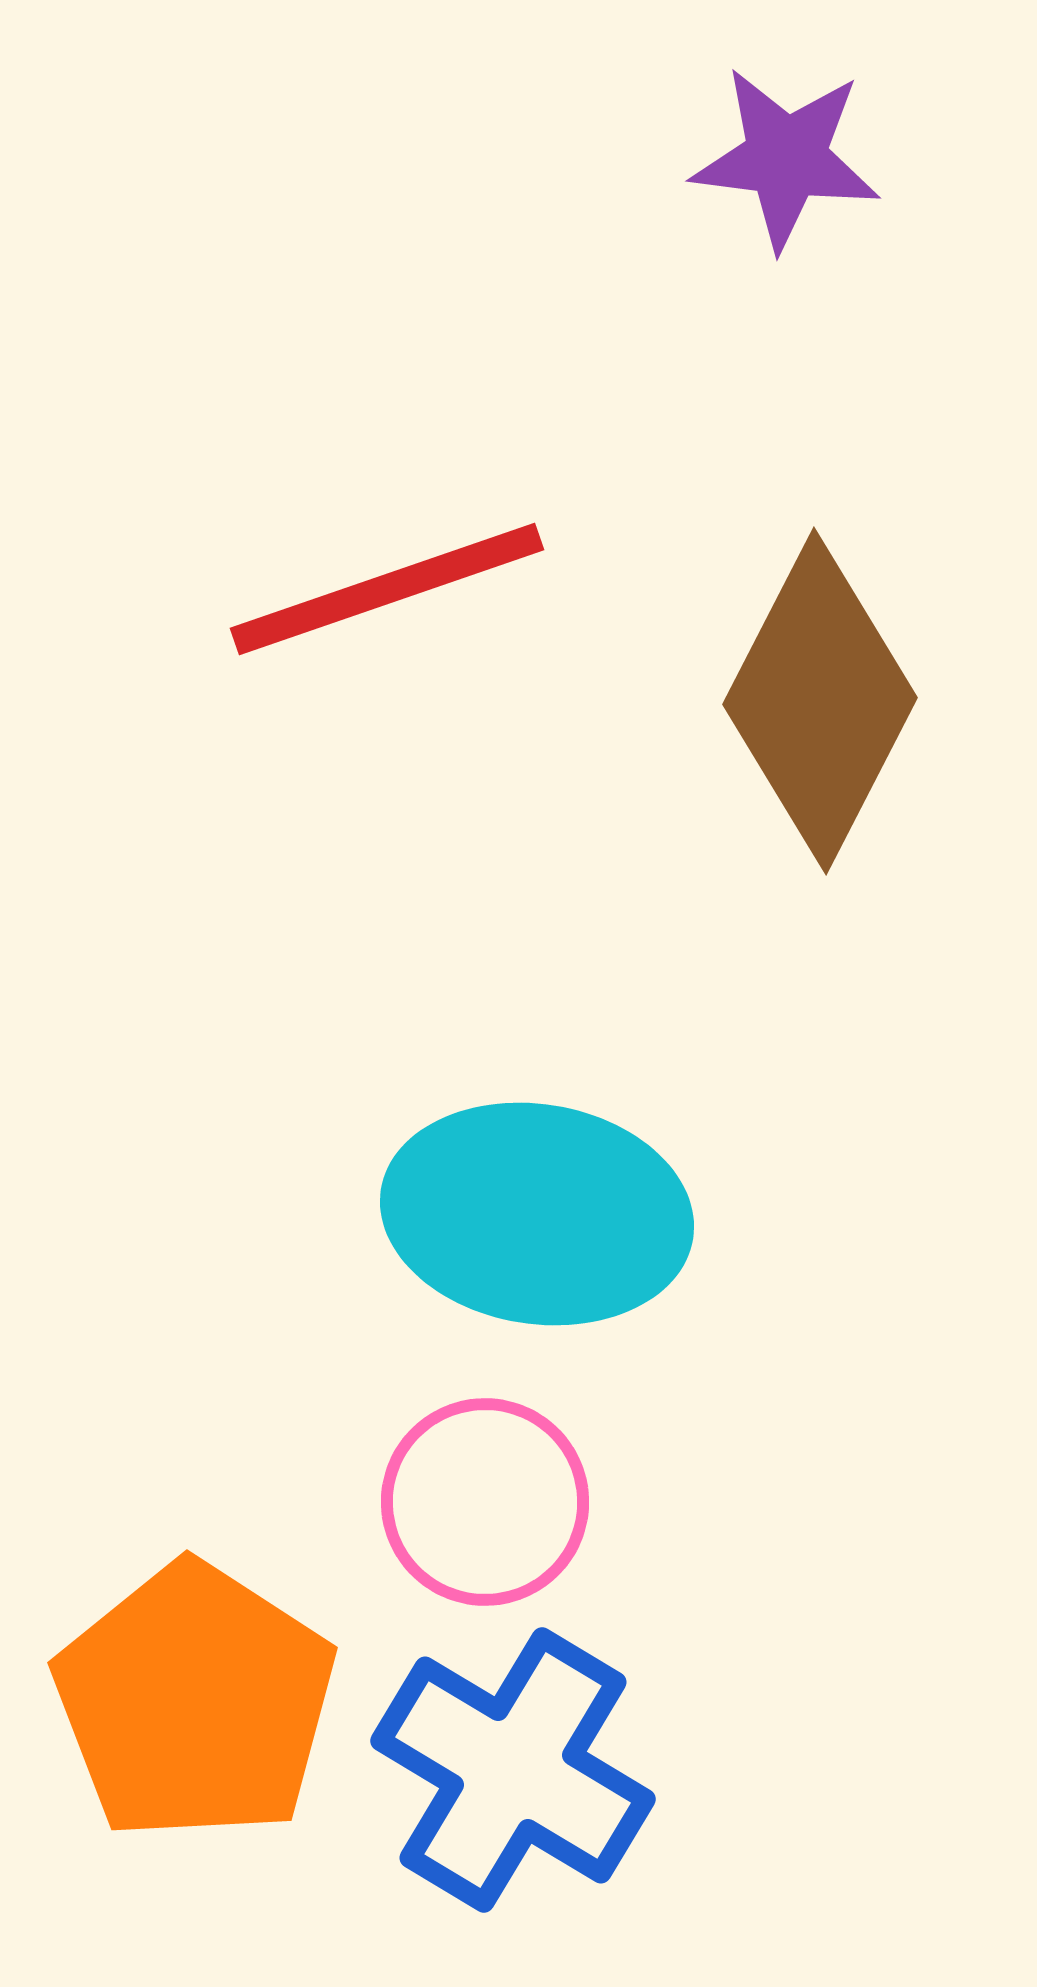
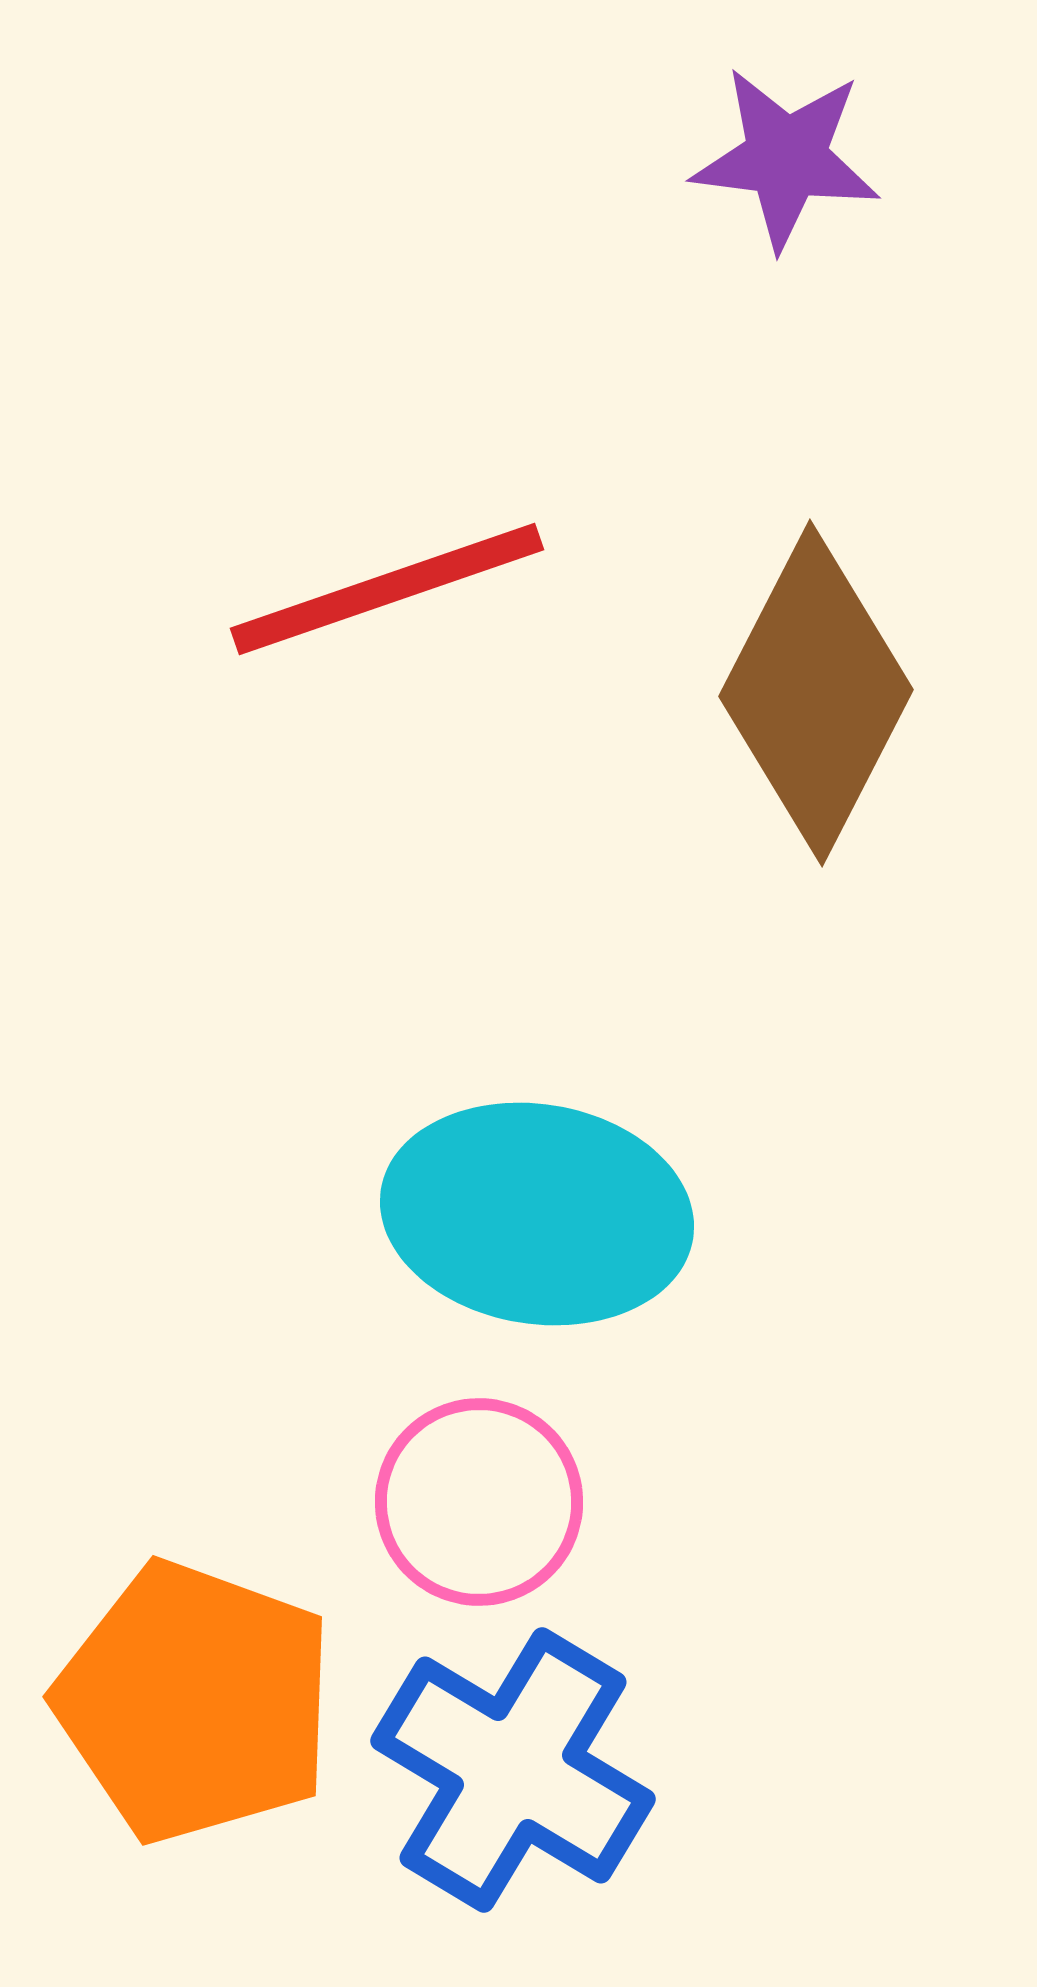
brown diamond: moved 4 px left, 8 px up
pink circle: moved 6 px left
orange pentagon: rotated 13 degrees counterclockwise
